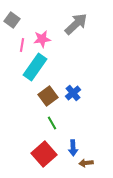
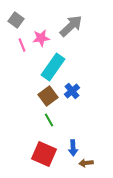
gray square: moved 4 px right
gray arrow: moved 5 px left, 2 px down
pink star: moved 1 px left, 1 px up
pink line: rotated 32 degrees counterclockwise
cyan rectangle: moved 18 px right
blue cross: moved 1 px left, 2 px up
green line: moved 3 px left, 3 px up
red square: rotated 25 degrees counterclockwise
